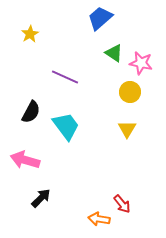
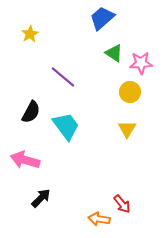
blue trapezoid: moved 2 px right
pink star: rotated 15 degrees counterclockwise
purple line: moved 2 px left; rotated 16 degrees clockwise
